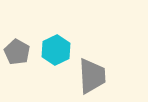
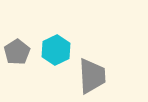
gray pentagon: rotated 10 degrees clockwise
